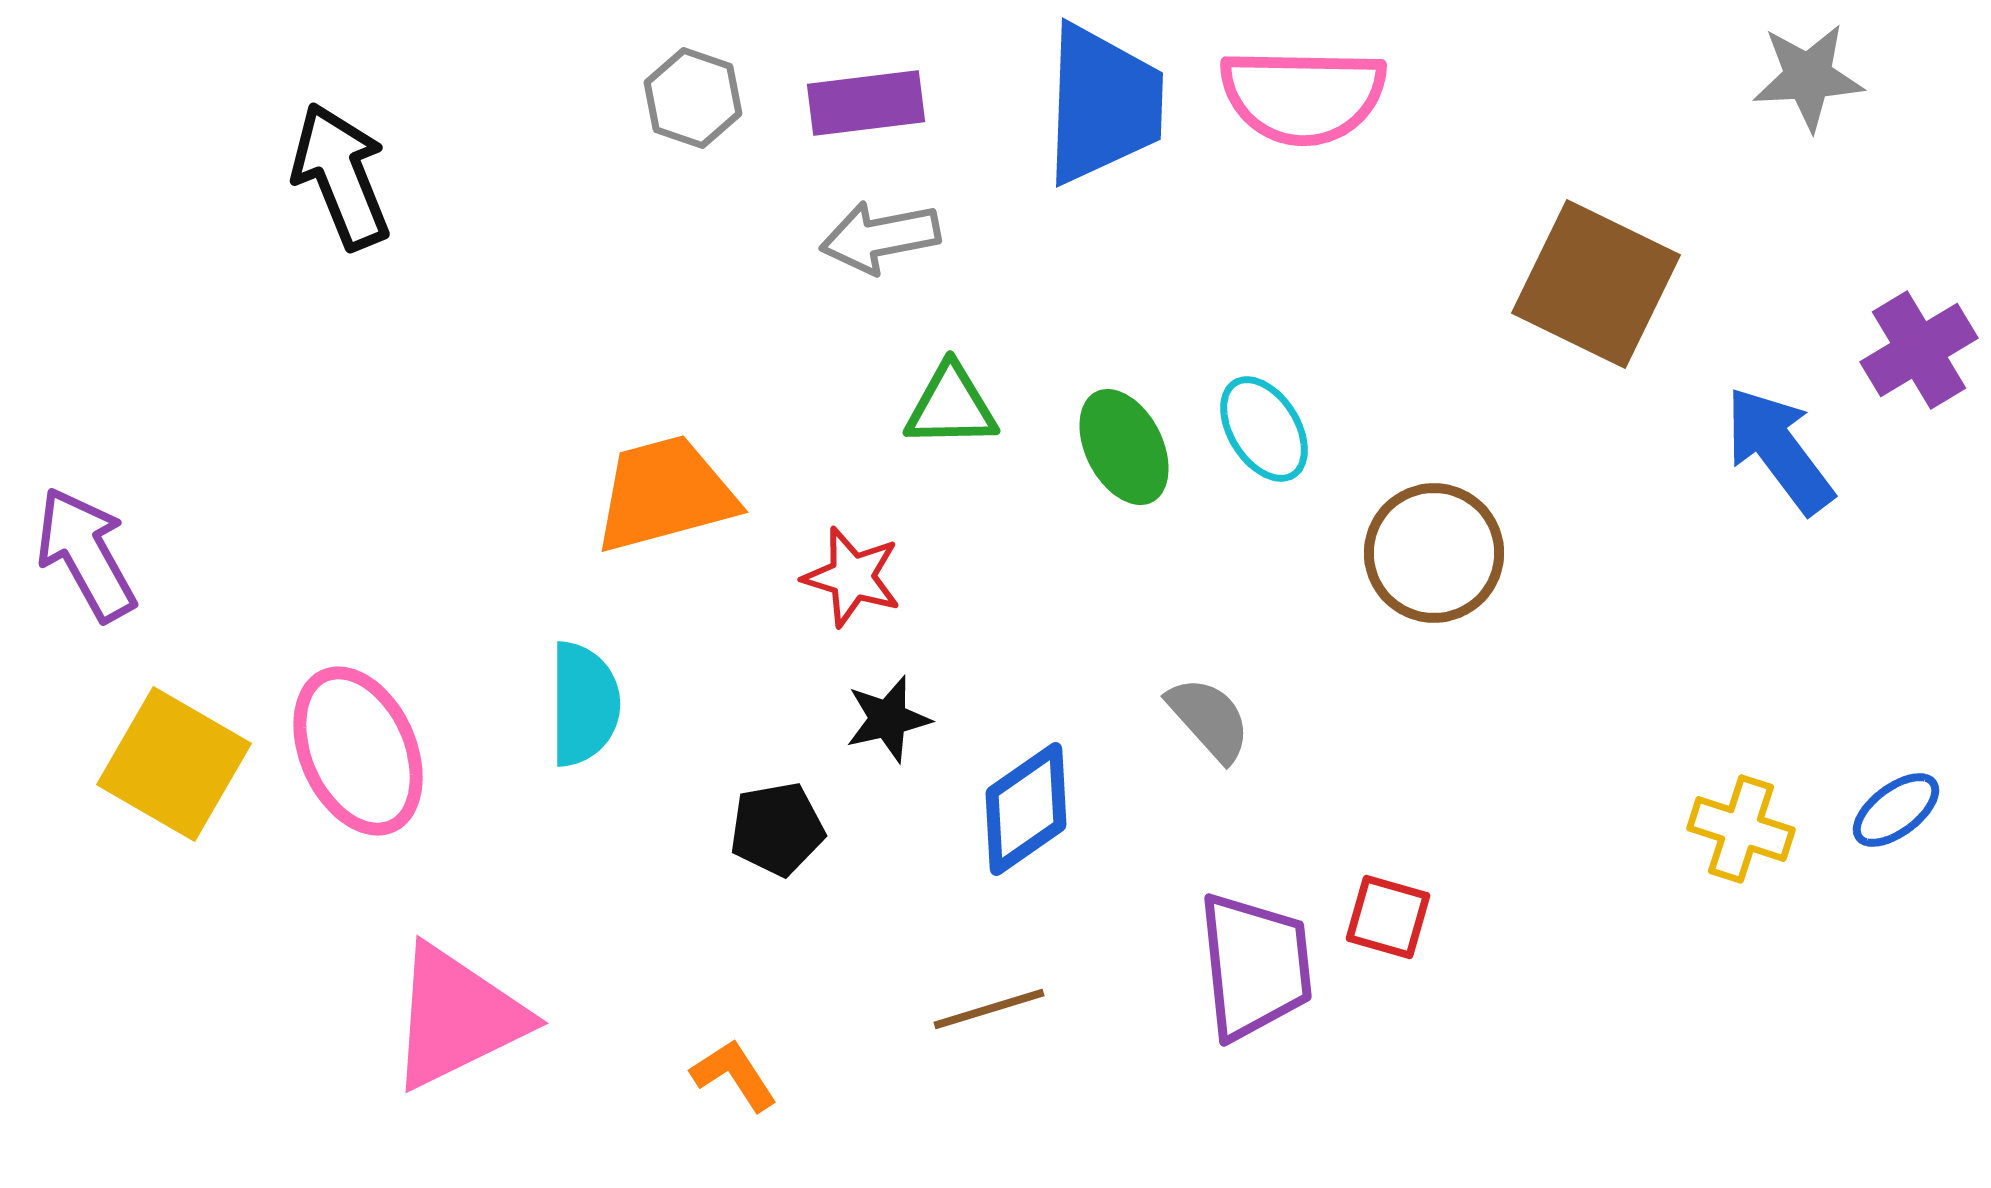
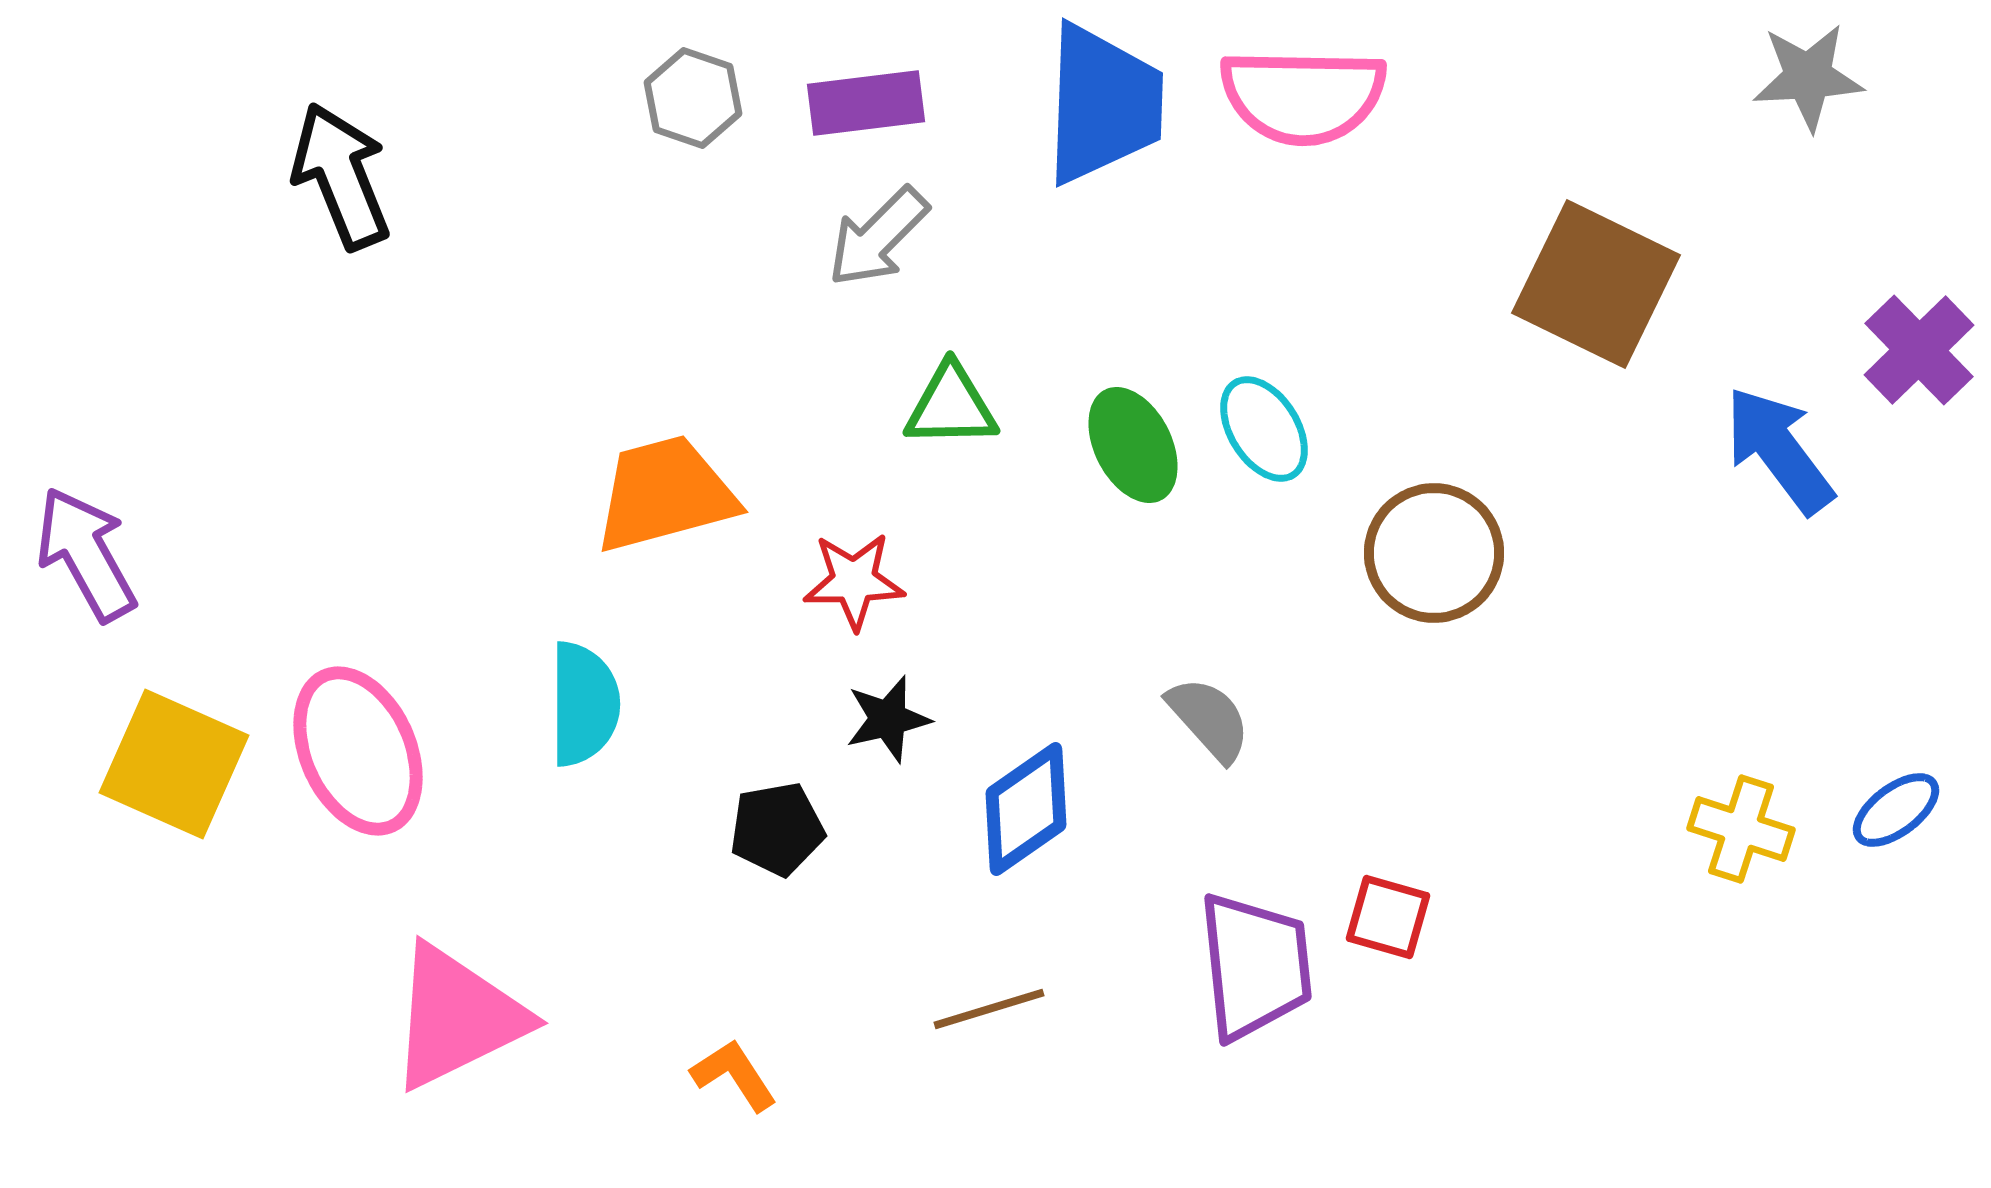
gray arrow: moved 2 px left; rotated 34 degrees counterclockwise
purple cross: rotated 13 degrees counterclockwise
green ellipse: moved 9 px right, 2 px up
red star: moved 2 px right, 4 px down; rotated 18 degrees counterclockwise
yellow square: rotated 6 degrees counterclockwise
